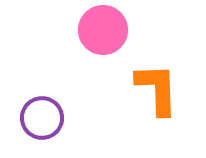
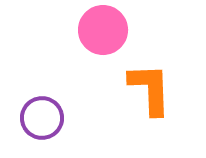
orange L-shape: moved 7 px left
